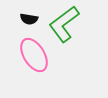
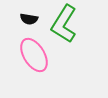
green L-shape: rotated 21 degrees counterclockwise
